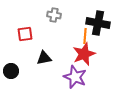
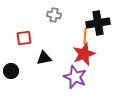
black cross: rotated 20 degrees counterclockwise
red square: moved 1 px left, 4 px down
